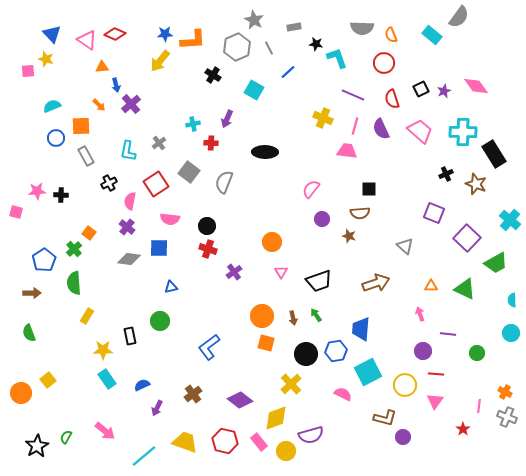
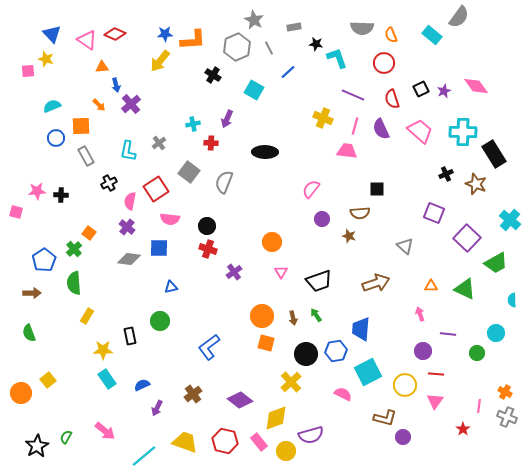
red square at (156, 184): moved 5 px down
black square at (369, 189): moved 8 px right
cyan circle at (511, 333): moved 15 px left
yellow cross at (291, 384): moved 2 px up
